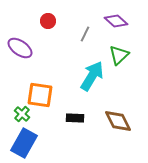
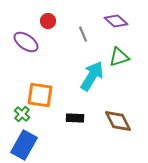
gray line: moved 2 px left; rotated 49 degrees counterclockwise
purple ellipse: moved 6 px right, 6 px up
green triangle: moved 2 px down; rotated 25 degrees clockwise
blue rectangle: moved 2 px down
